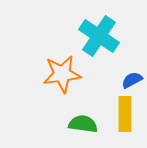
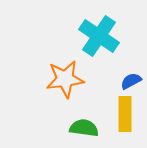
orange star: moved 3 px right, 5 px down
blue semicircle: moved 1 px left, 1 px down
green semicircle: moved 1 px right, 4 px down
